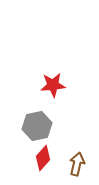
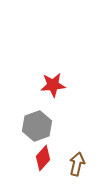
gray hexagon: rotated 8 degrees counterclockwise
